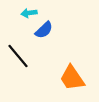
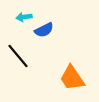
cyan arrow: moved 5 px left, 4 px down
blue semicircle: rotated 18 degrees clockwise
